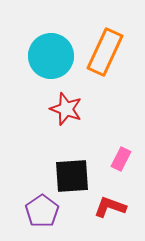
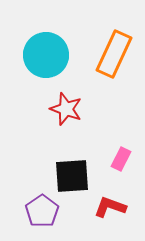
orange rectangle: moved 9 px right, 2 px down
cyan circle: moved 5 px left, 1 px up
